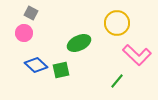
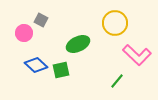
gray square: moved 10 px right, 7 px down
yellow circle: moved 2 px left
green ellipse: moved 1 px left, 1 px down
